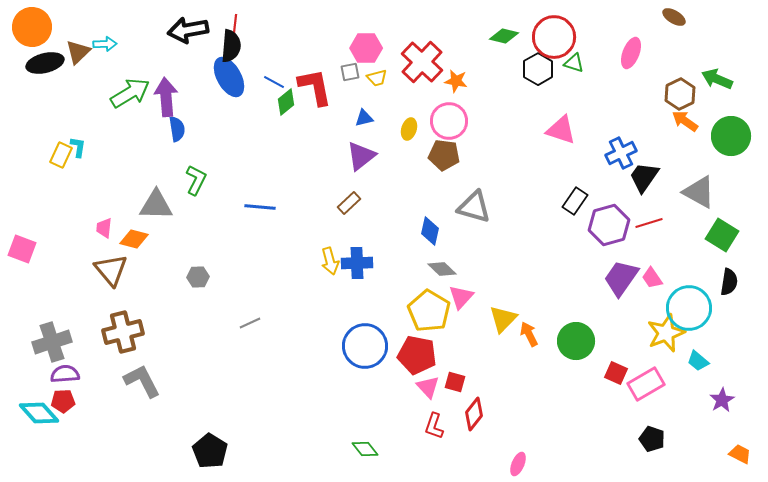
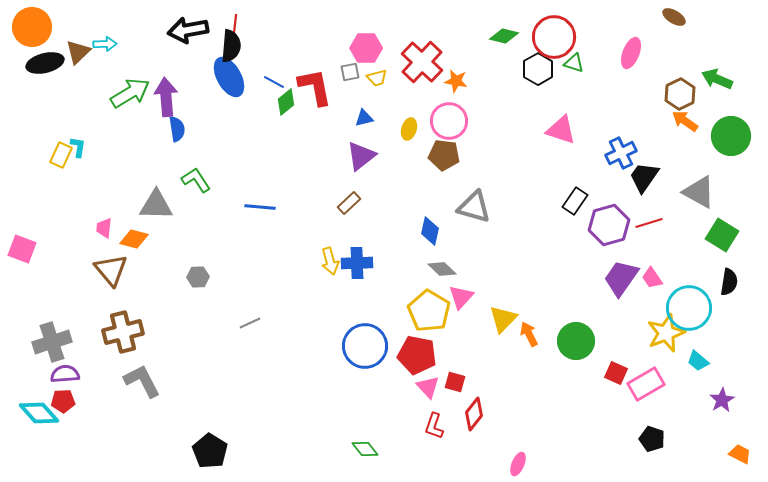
green L-shape at (196, 180): rotated 60 degrees counterclockwise
